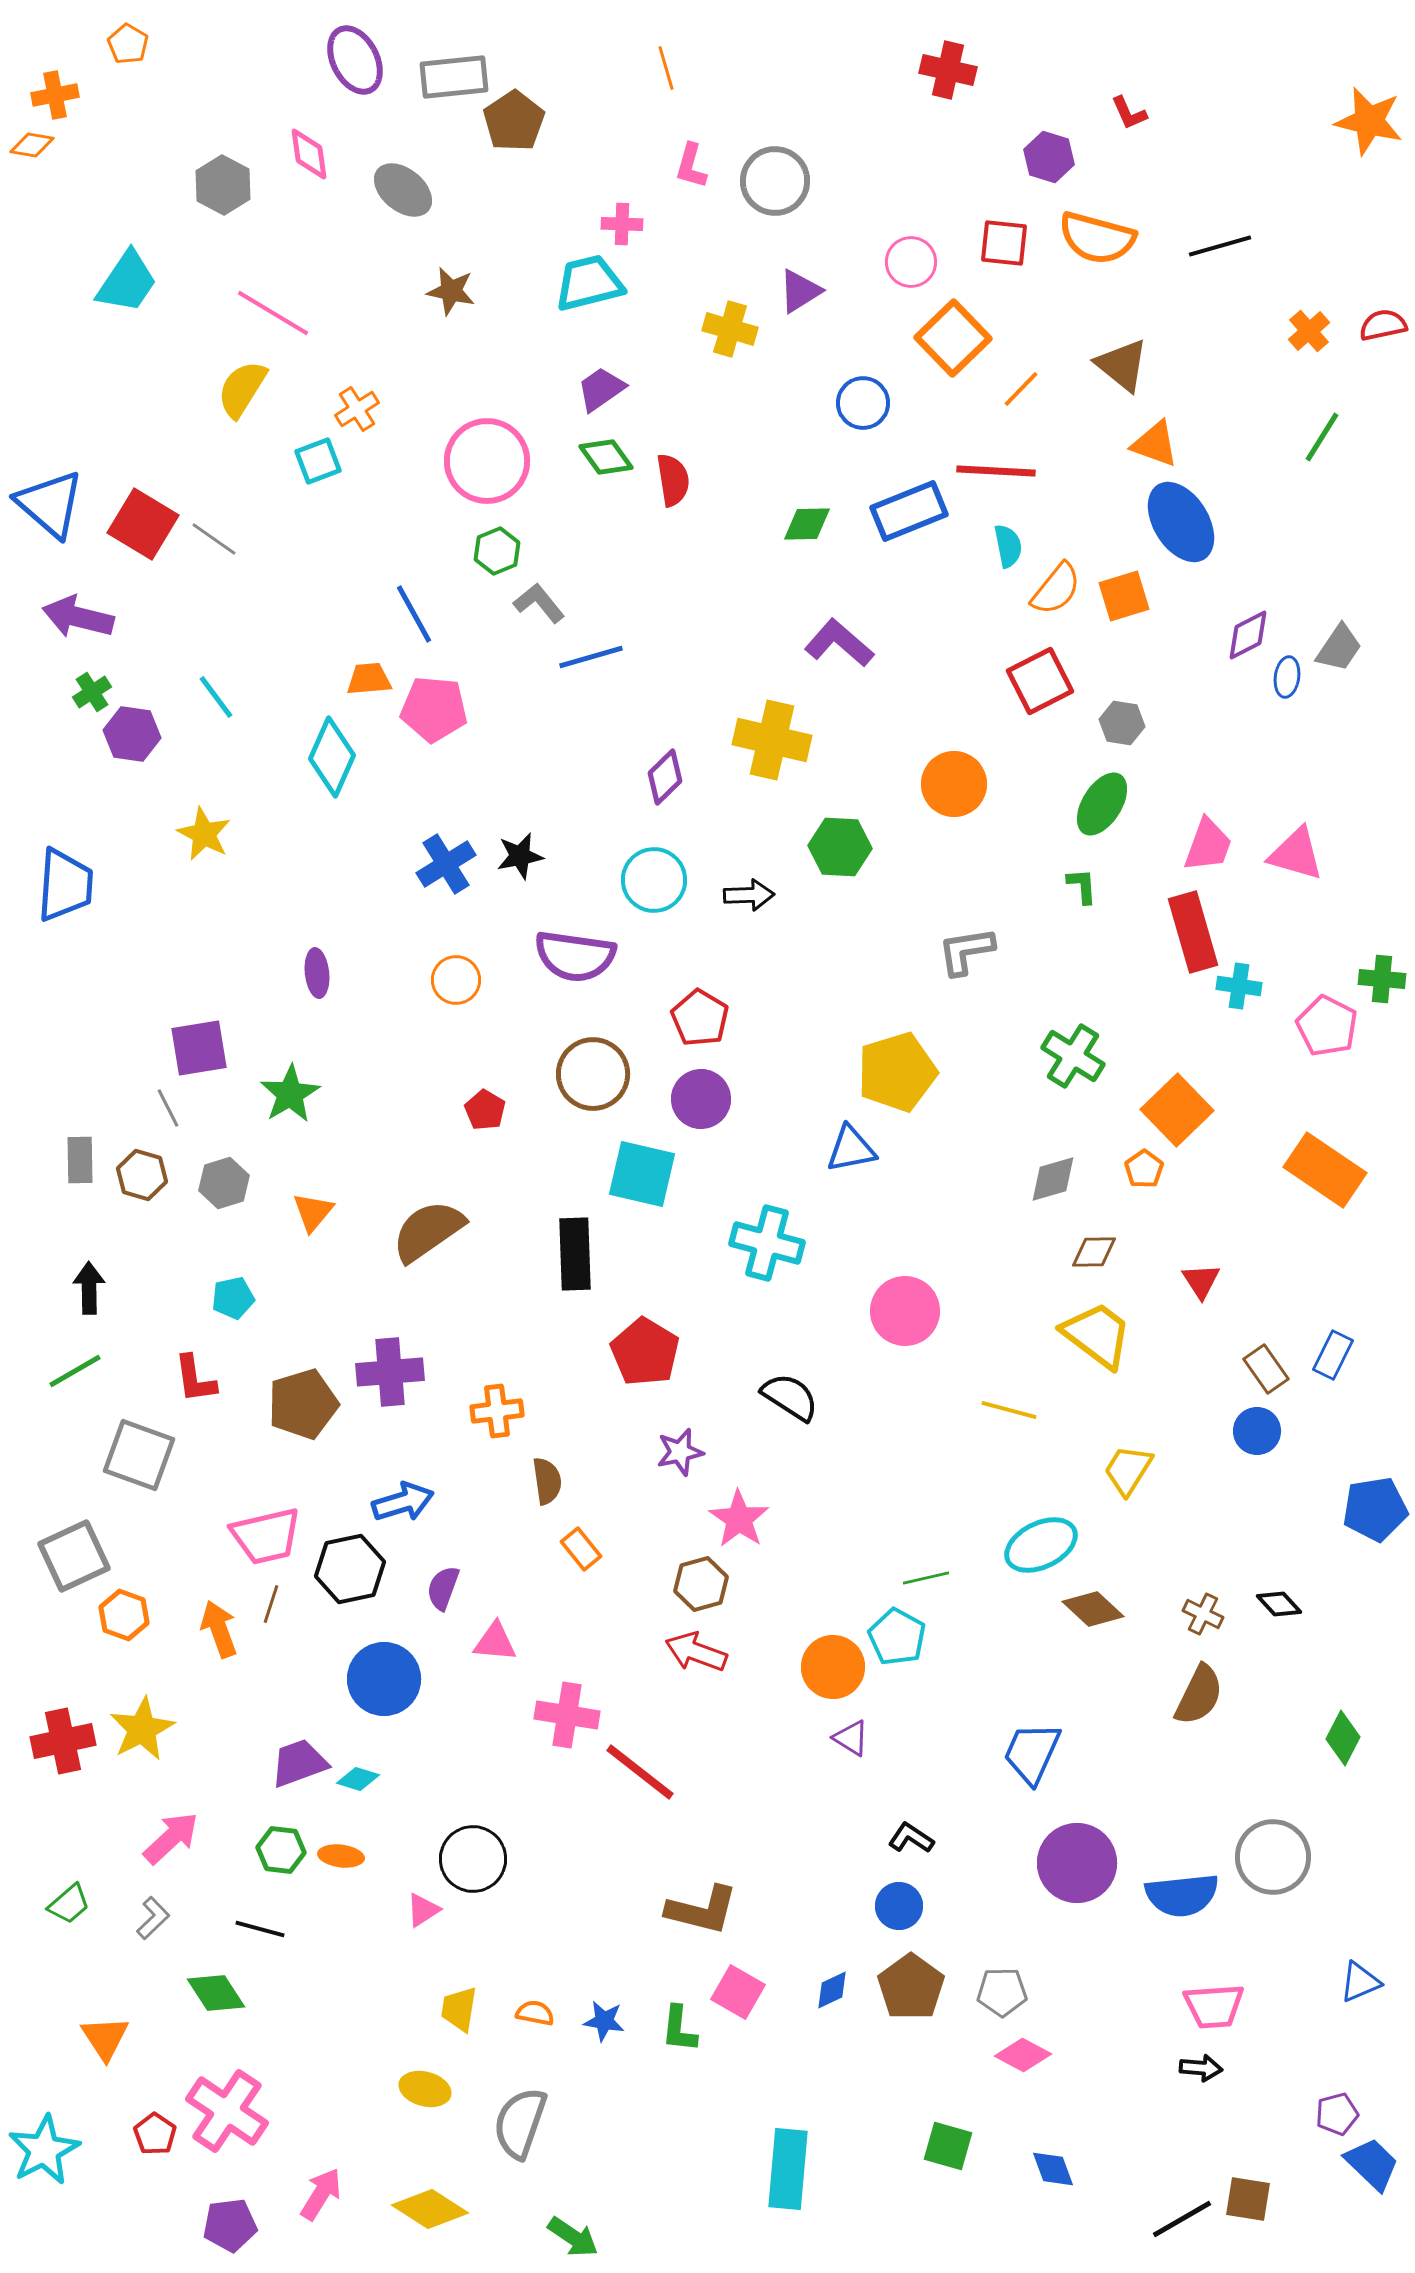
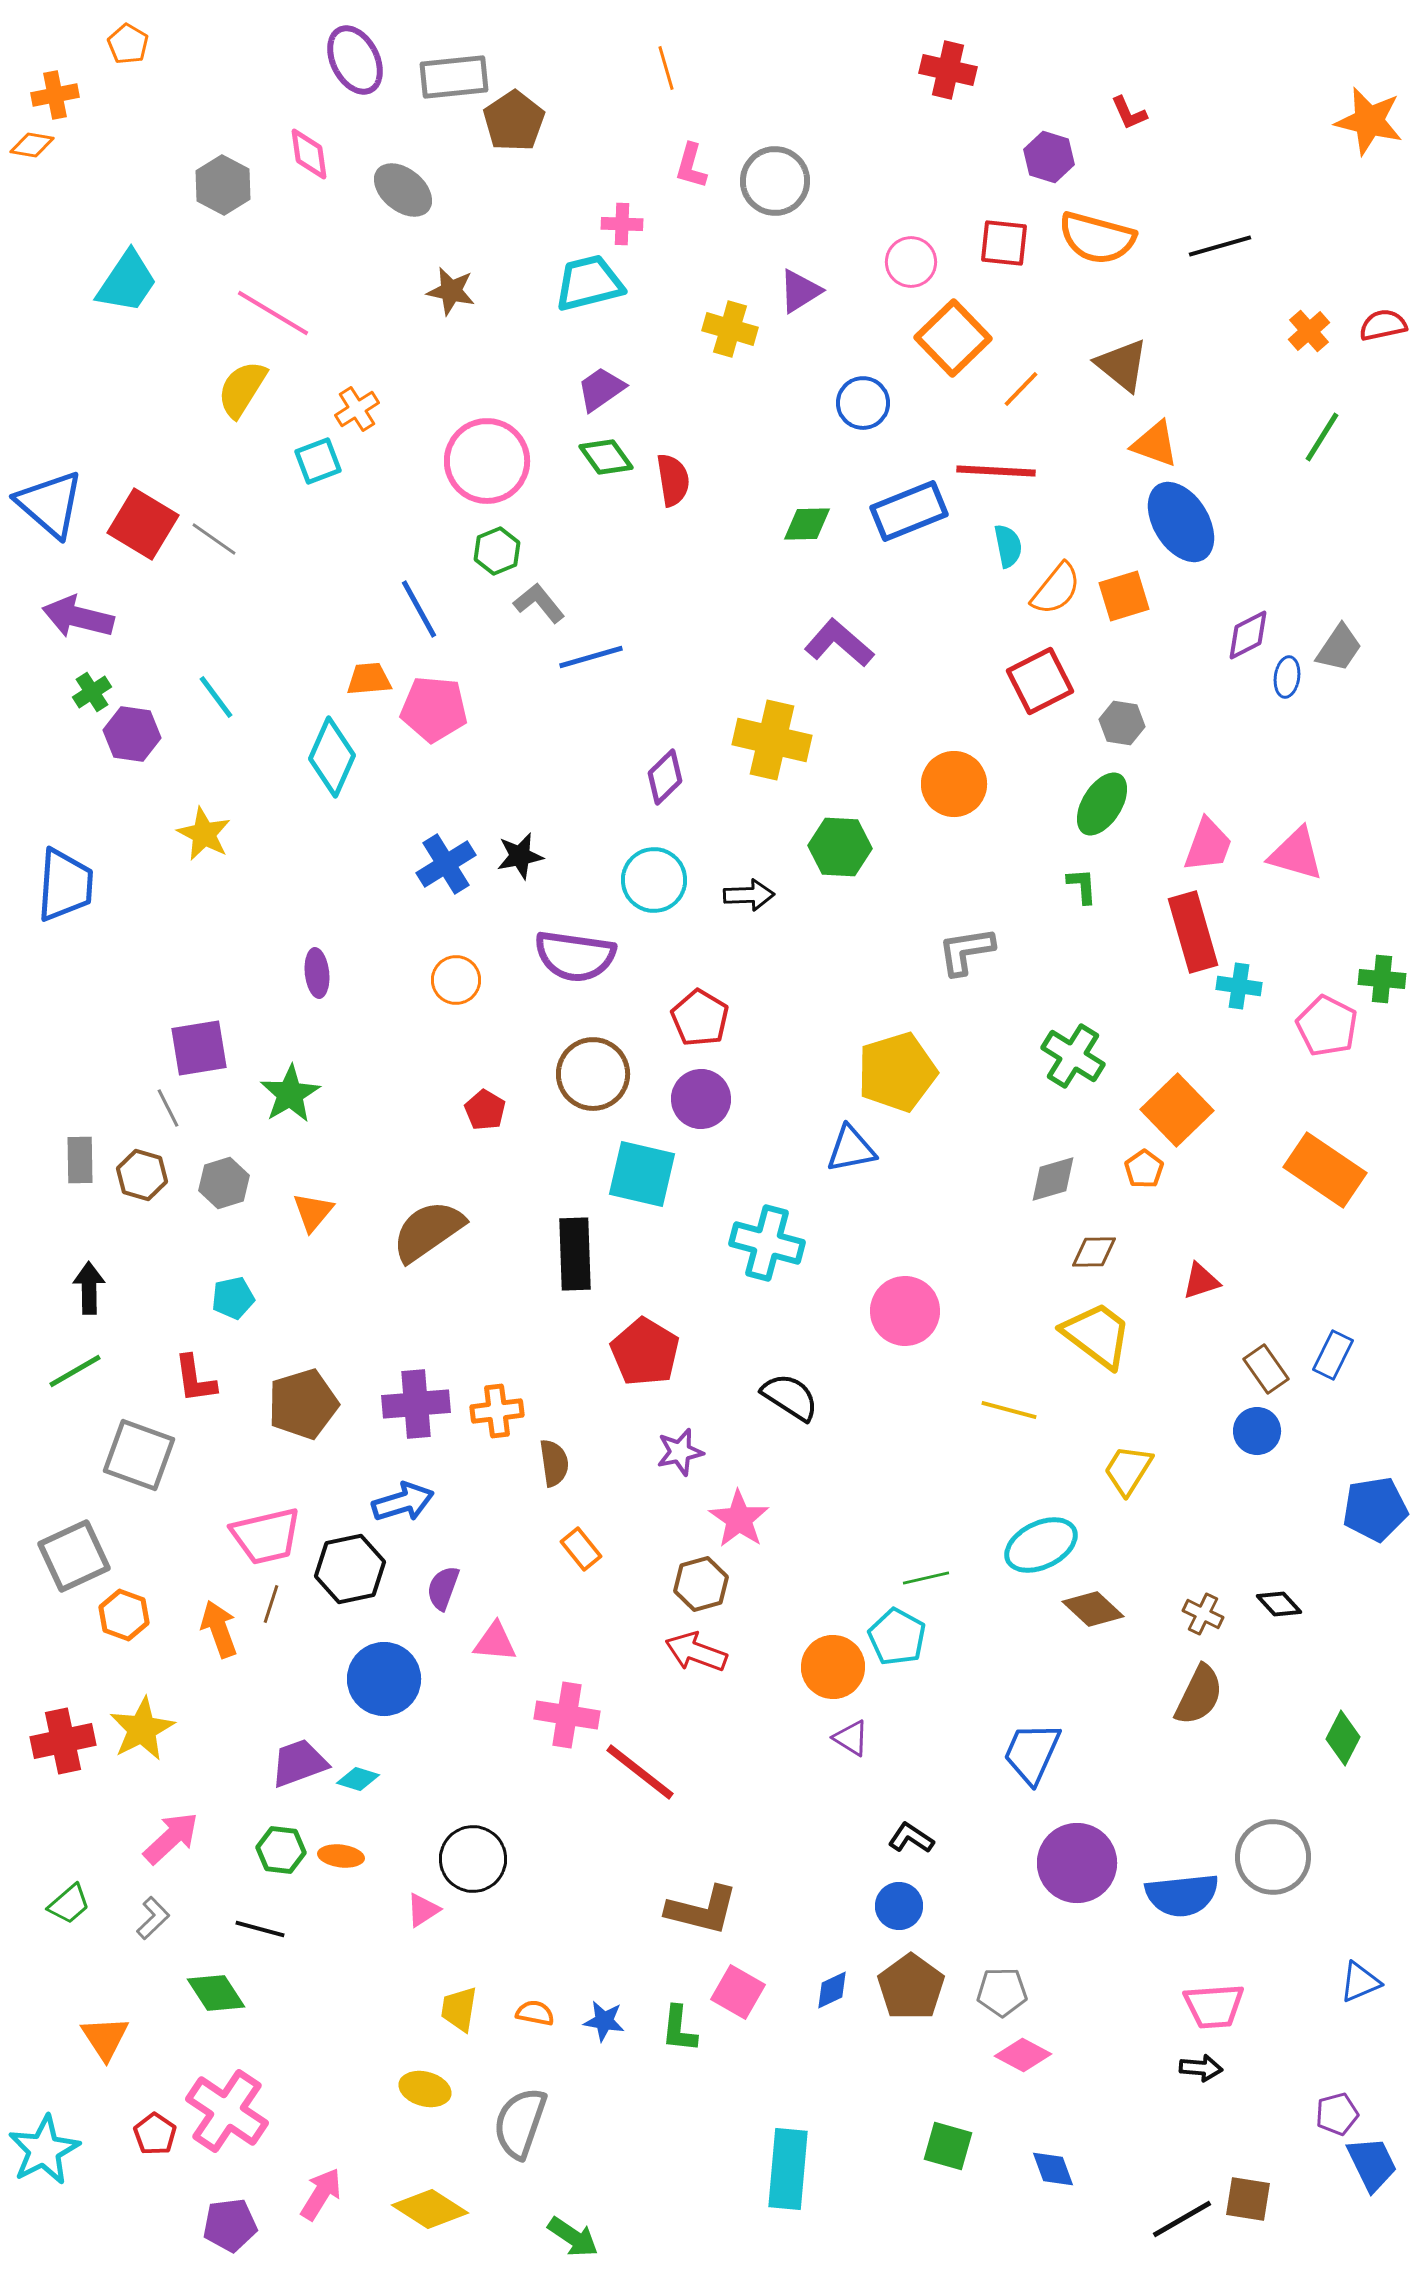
blue line at (414, 614): moved 5 px right, 5 px up
red triangle at (1201, 1281): rotated 45 degrees clockwise
purple cross at (390, 1372): moved 26 px right, 32 px down
brown semicircle at (547, 1481): moved 7 px right, 18 px up
blue trapezoid at (1372, 2164): rotated 20 degrees clockwise
